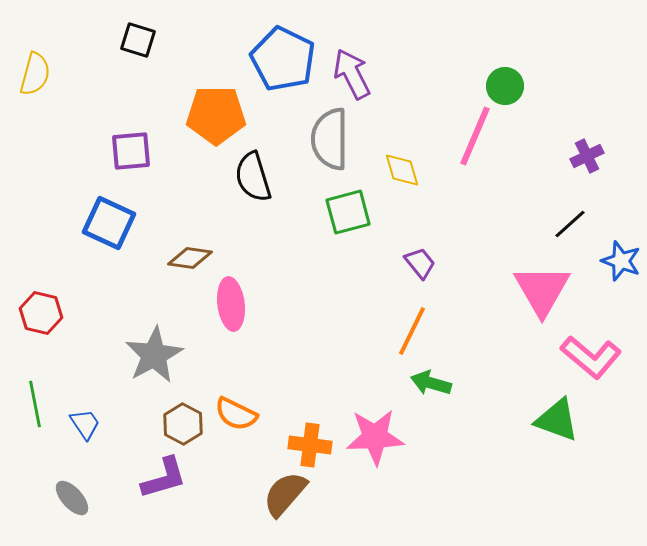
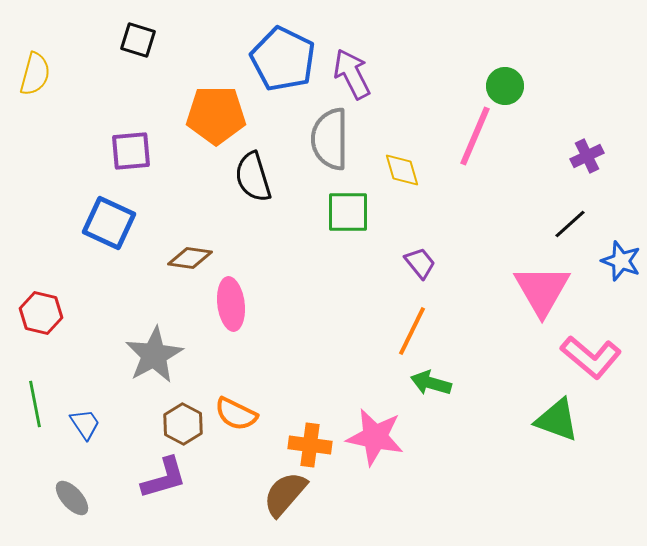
green square: rotated 15 degrees clockwise
pink star: rotated 14 degrees clockwise
